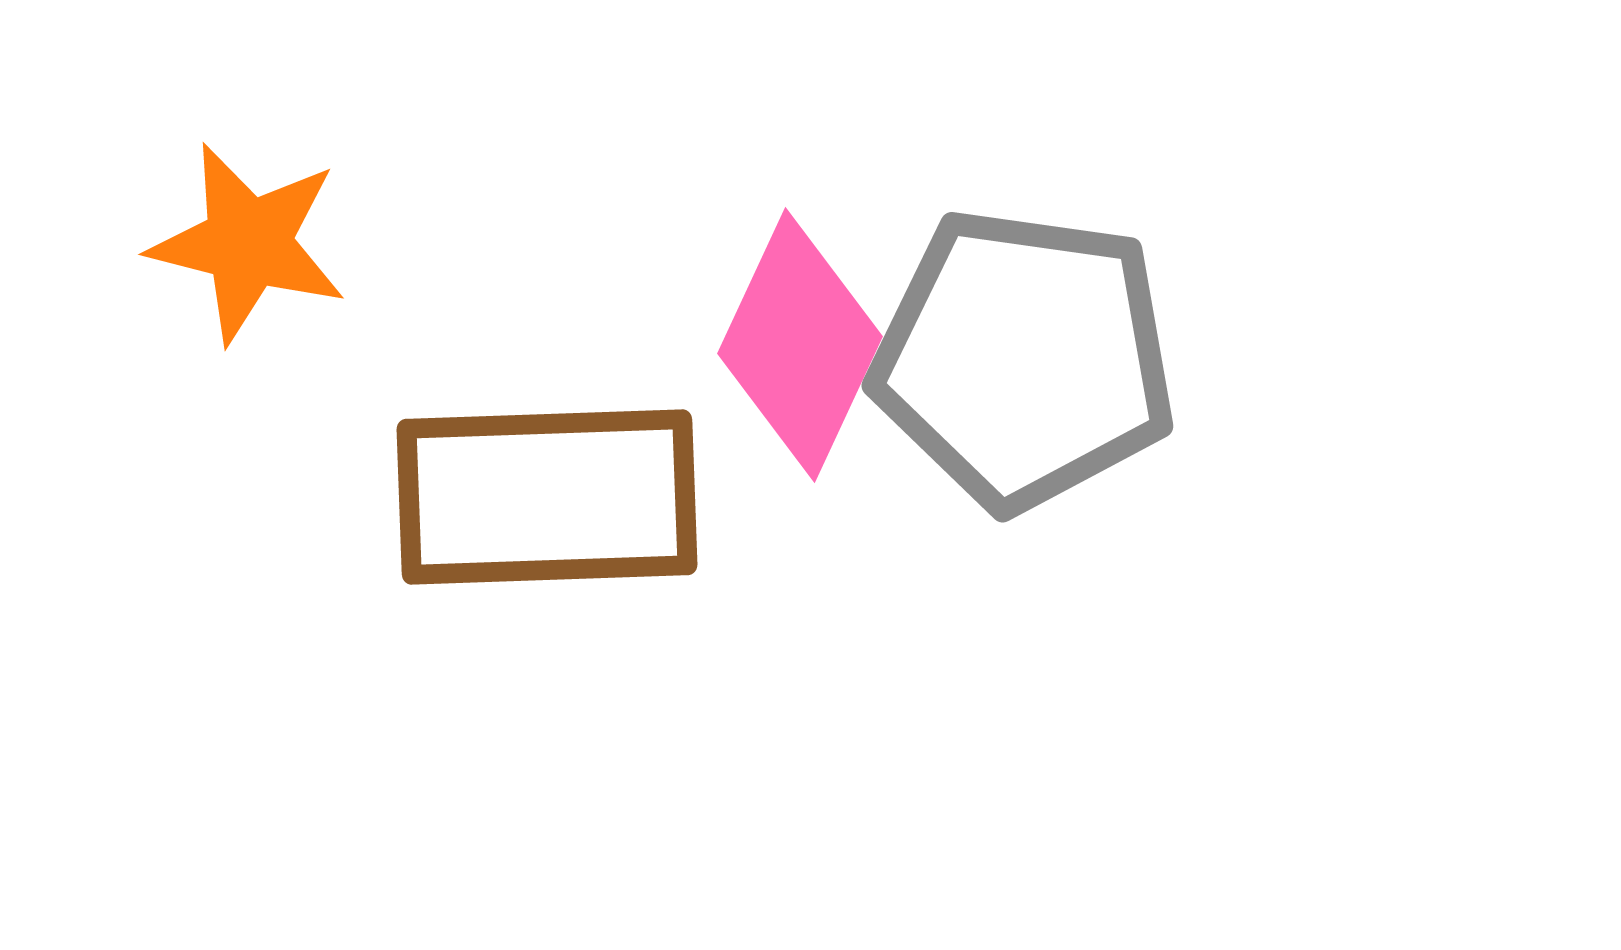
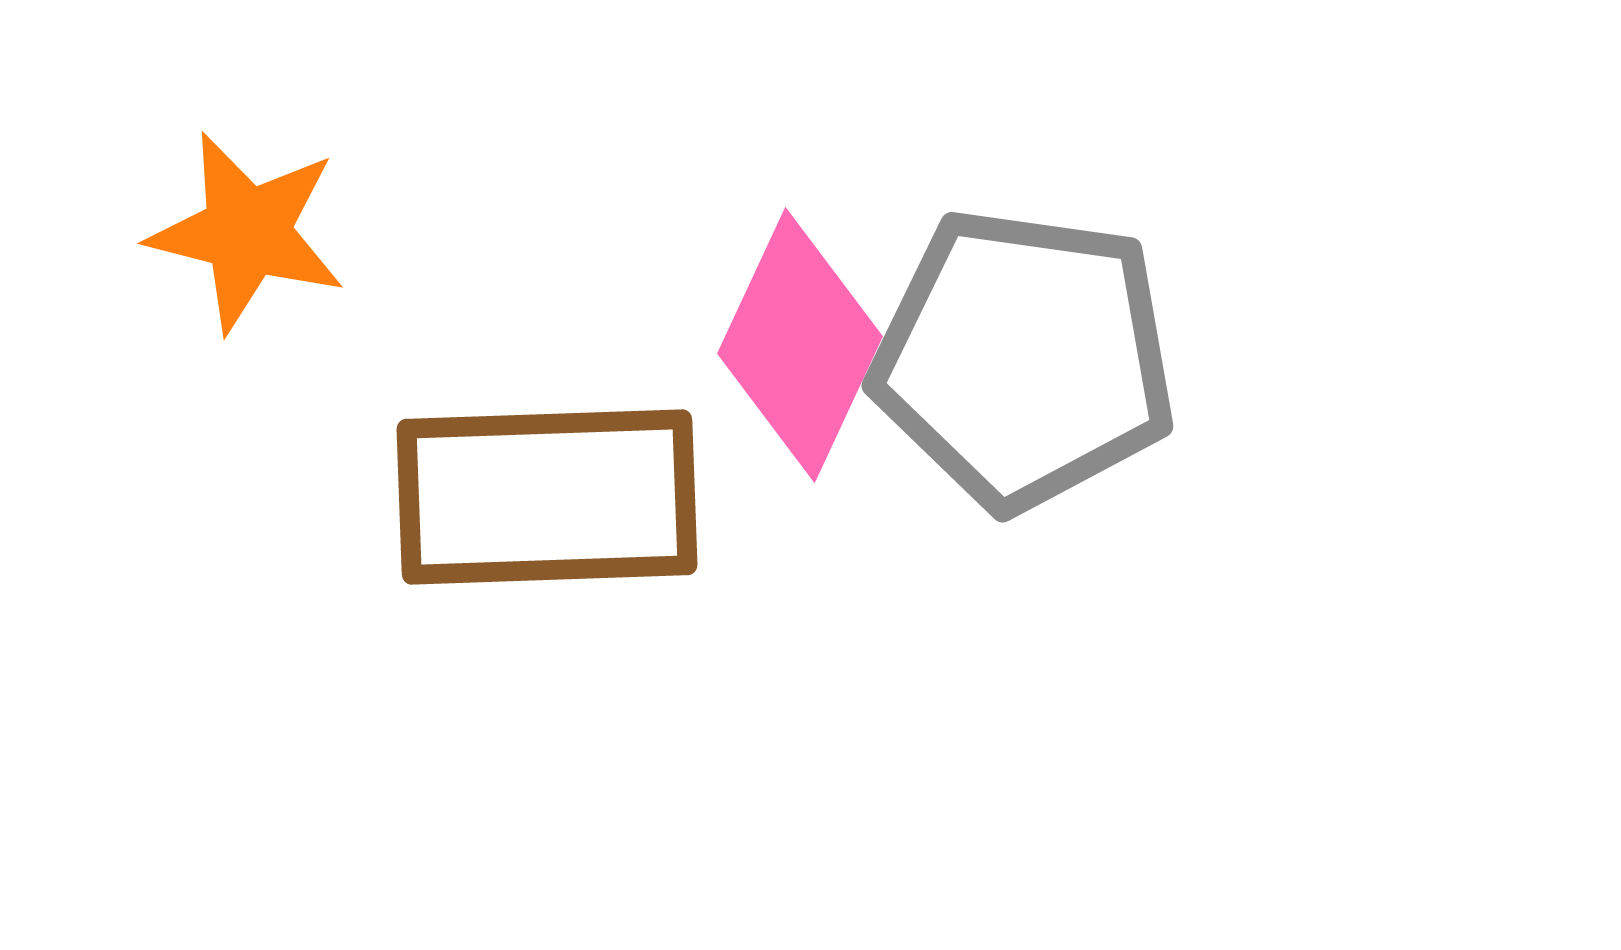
orange star: moved 1 px left, 11 px up
